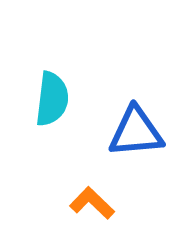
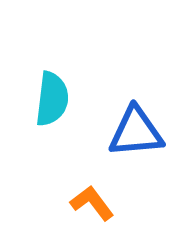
orange L-shape: rotated 9 degrees clockwise
